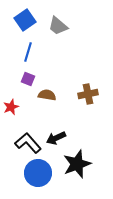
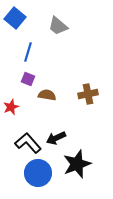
blue square: moved 10 px left, 2 px up; rotated 15 degrees counterclockwise
